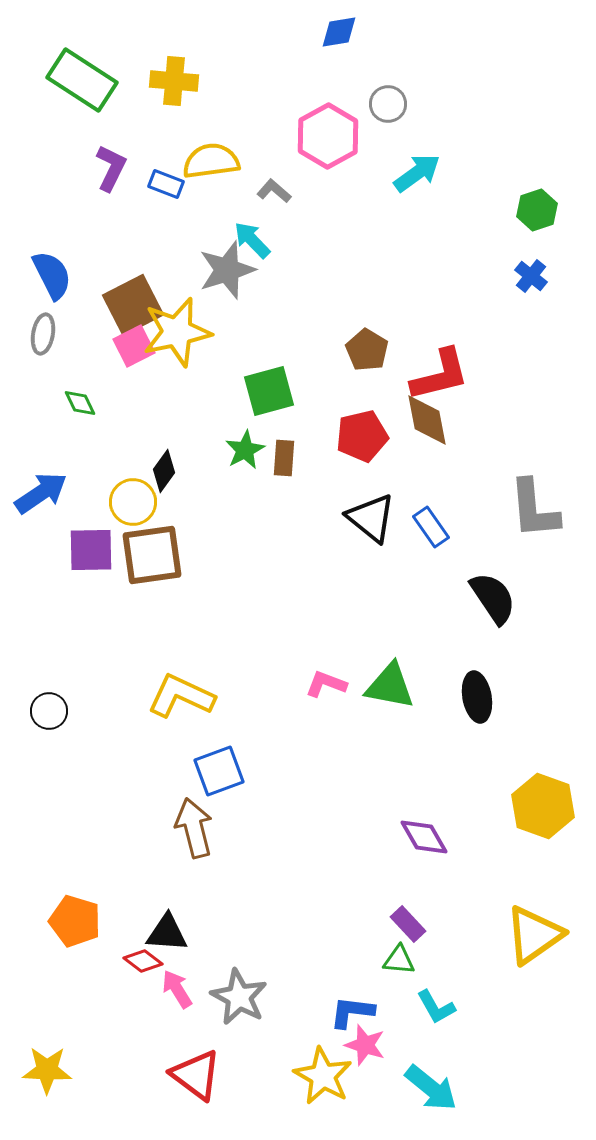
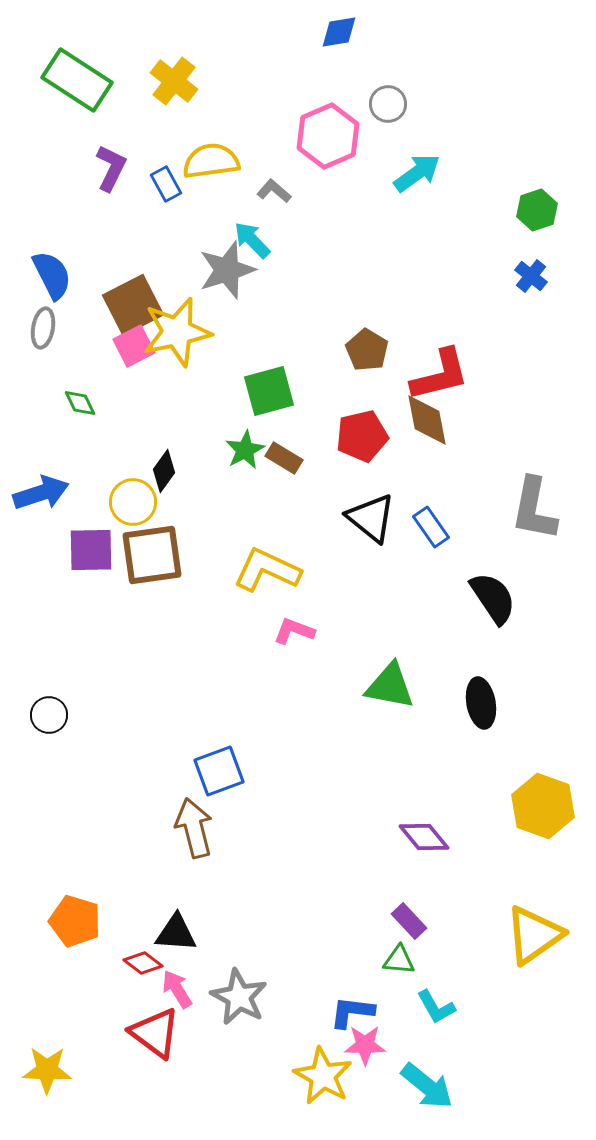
green rectangle at (82, 80): moved 5 px left
yellow cross at (174, 81): rotated 33 degrees clockwise
pink hexagon at (328, 136): rotated 6 degrees clockwise
blue rectangle at (166, 184): rotated 40 degrees clockwise
gray ellipse at (43, 334): moved 6 px up
brown rectangle at (284, 458): rotated 63 degrees counterclockwise
blue arrow at (41, 493): rotated 16 degrees clockwise
gray L-shape at (534, 509): rotated 16 degrees clockwise
pink L-shape at (326, 684): moved 32 px left, 53 px up
yellow L-shape at (181, 696): moved 86 px right, 126 px up
black ellipse at (477, 697): moved 4 px right, 6 px down
black circle at (49, 711): moved 4 px down
purple diamond at (424, 837): rotated 9 degrees counterclockwise
purple rectangle at (408, 924): moved 1 px right, 3 px up
black triangle at (167, 933): moved 9 px right
red diamond at (143, 961): moved 2 px down
pink star at (365, 1045): rotated 18 degrees counterclockwise
red triangle at (196, 1075): moved 41 px left, 42 px up
cyan arrow at (431, 1088): moved 4 px left, 2 px up
